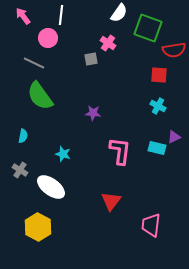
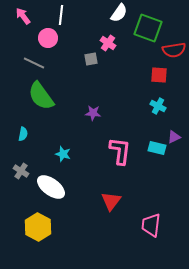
green semicircle: moved 1 px right
cyan semicircle: moved 2 px up
gray cross: moved 1 px right, 1 px down
